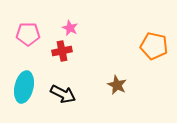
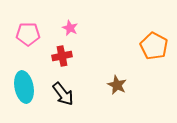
orange pentagon: rotated 16 degrees clockwise
red cross: moved 5 px down
cyan ellipse: rotated 24 degrees counterclockwise
black arrow: rotated 25 degrees clockwise
